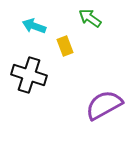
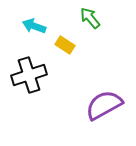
green arrow: rotated 15 degrees clockwise
yellow rectangle: moved 1 px up; rotated 36 degrees counterclockwise
black cross: rotated 36 degrees counterclockwise
